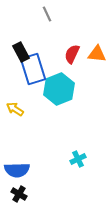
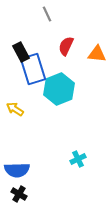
red semicircle: moved 6 px left, 8 px up
